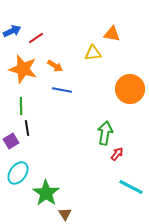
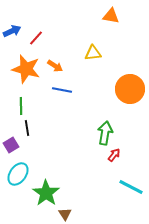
orange triangle: moved 1 px left, 18 px up
red line: rotated 14 degrees counterclockwise
orange star: moved 3 px right
purple square: moved 4 px down
red arrow: moved 3 px left, 1 px down
cyan ellipse: moved 1 px down
